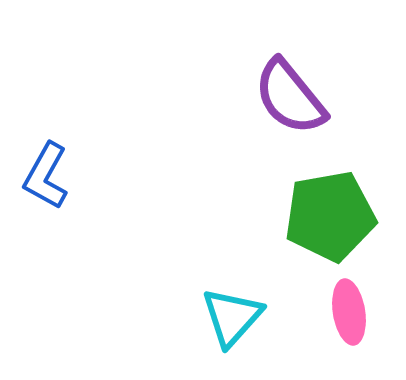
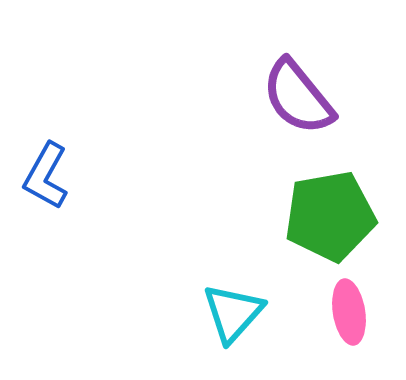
purple semicircle: moved 8 px right
cyan triangle: moved 1 px right, 4 px up
